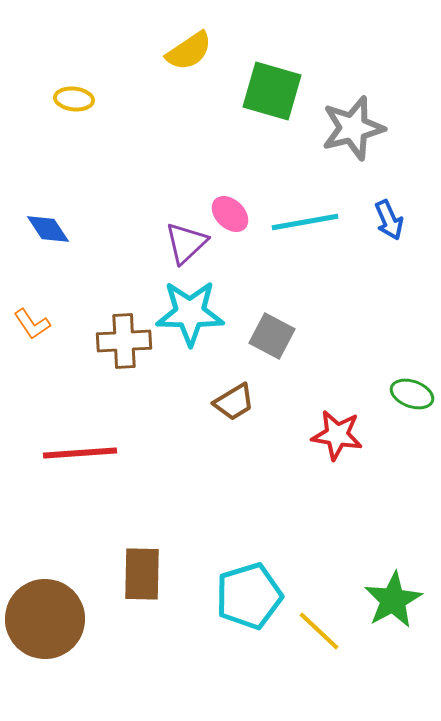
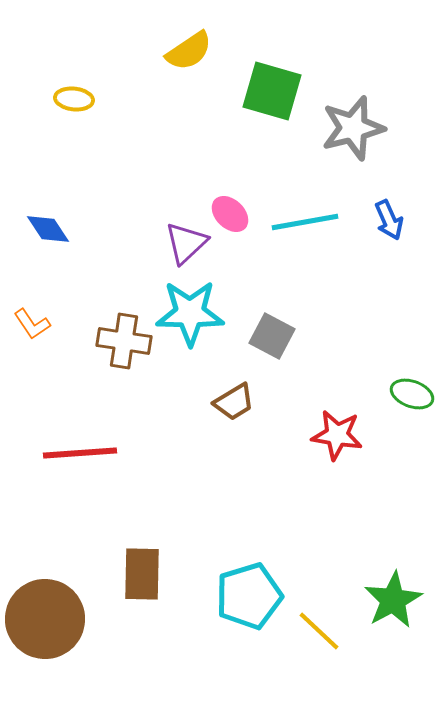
brown cross: rotated 12 degrees clockwise
